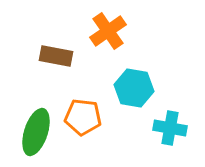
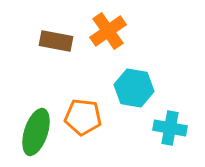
brown rectangle: moved 15 px up
